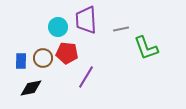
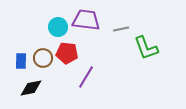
purple trapezoid: rotated 100 degrees clockwise
